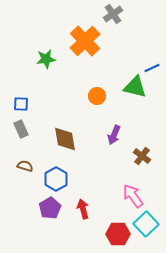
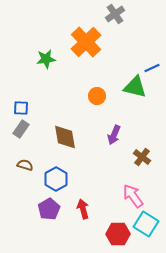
gray cross: moved 2 px right
orange cross: moved 1 px right, 1 px down
blue square: moved 4 px down
gray rectangle: rotated 60 degrees clockwise
brown diamond: moved 2 px up
brown cross: moved 1 px down
brown semicircle: moved 1 px up
purple pentagon: moved 1 px left, 1 px down
cyan square: rotated 15 degrees counterclockwise
